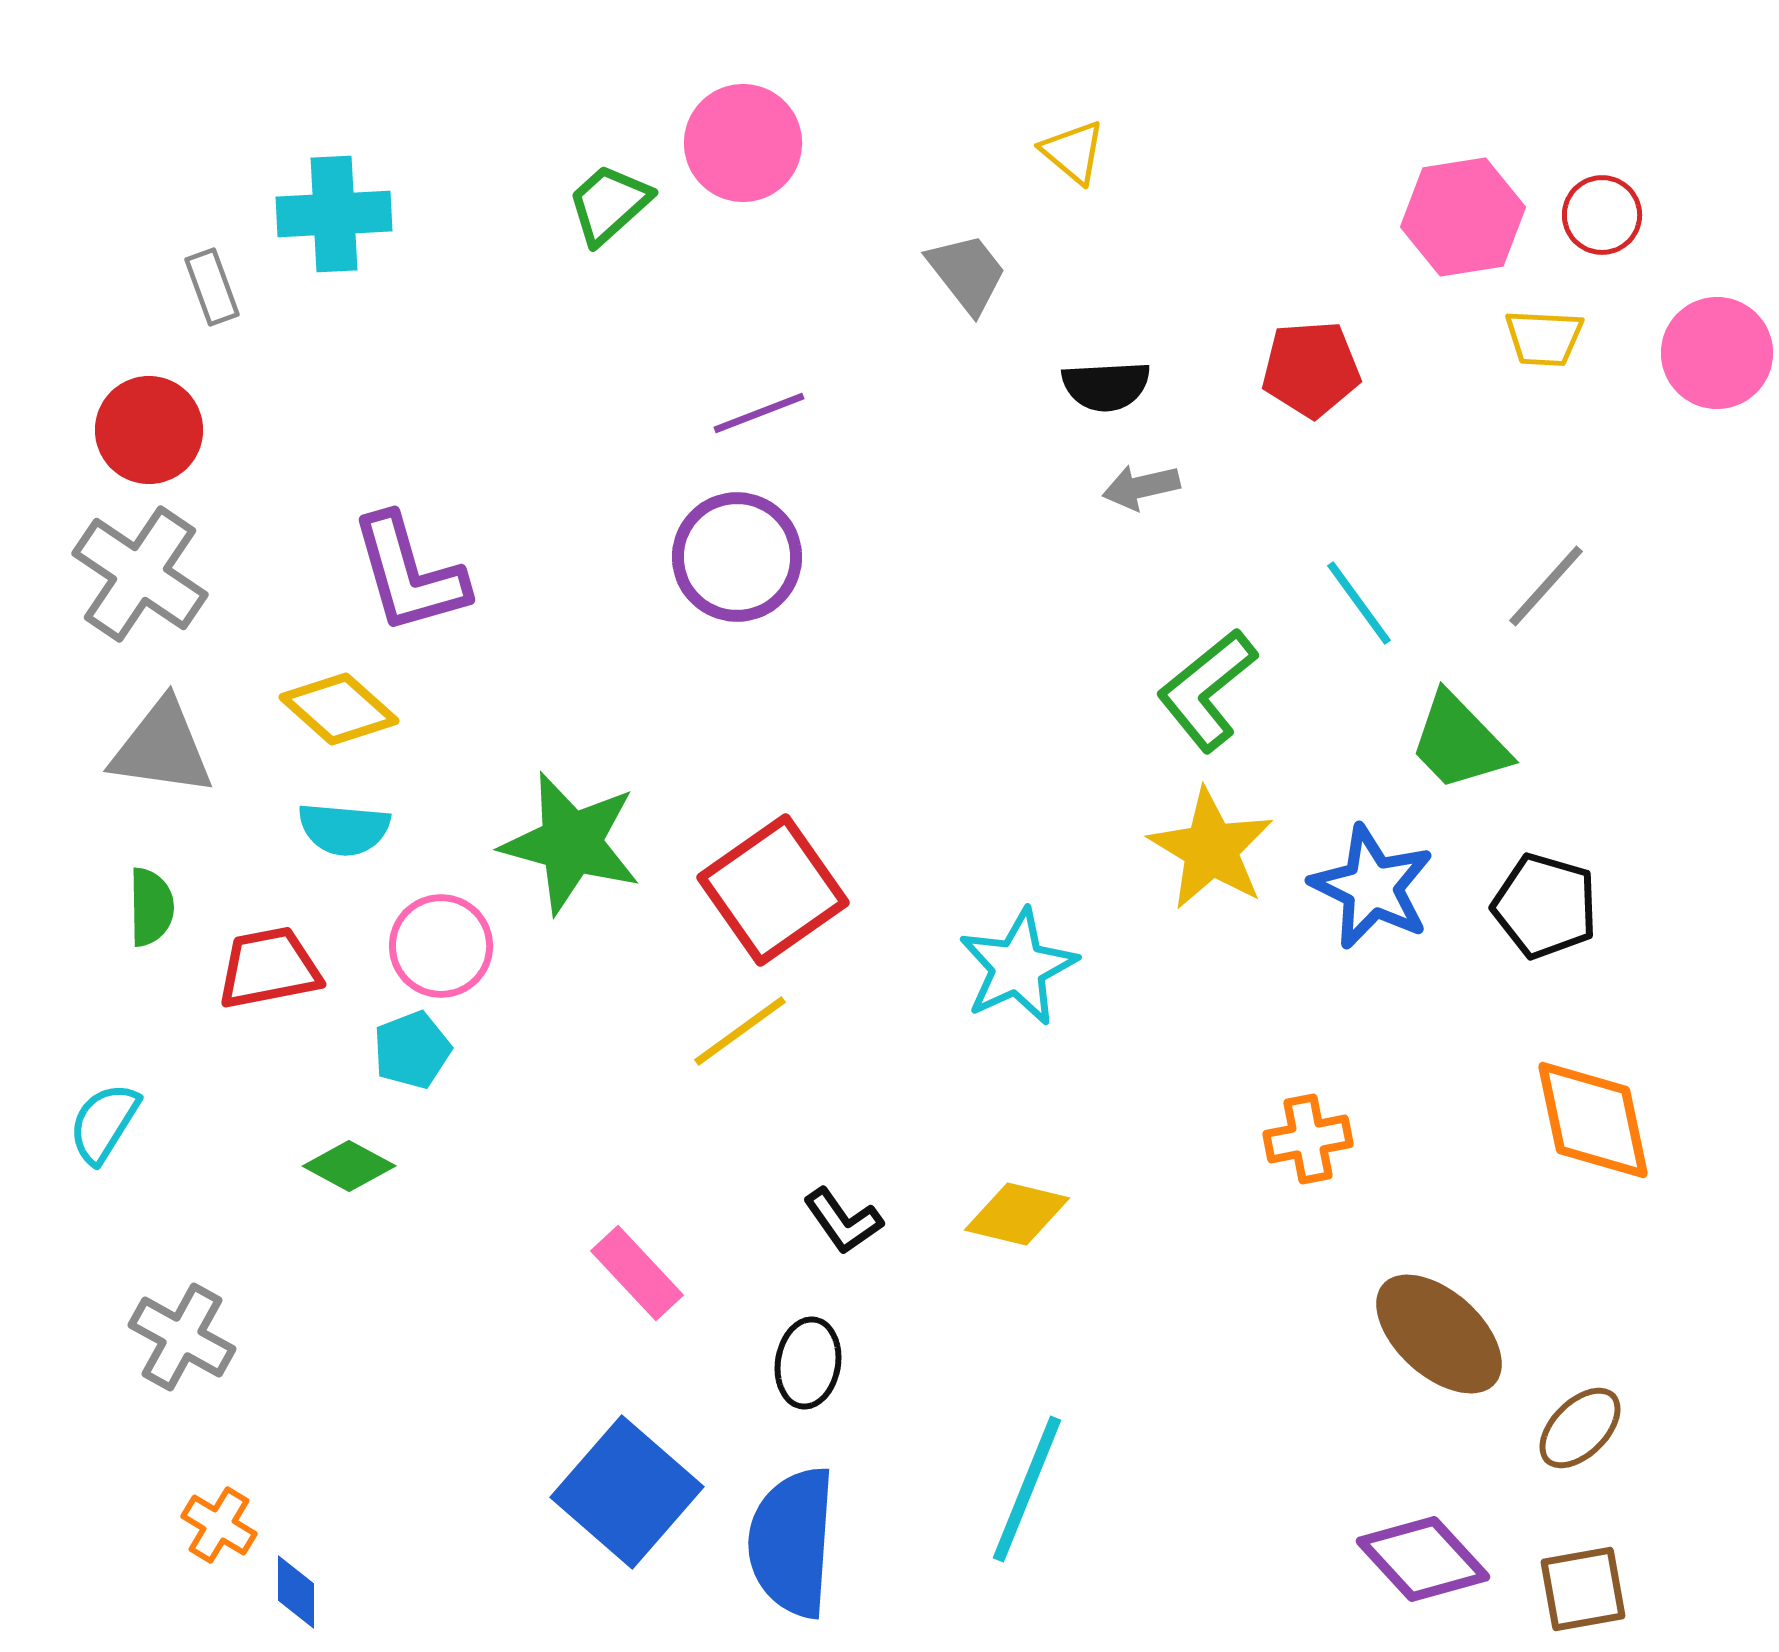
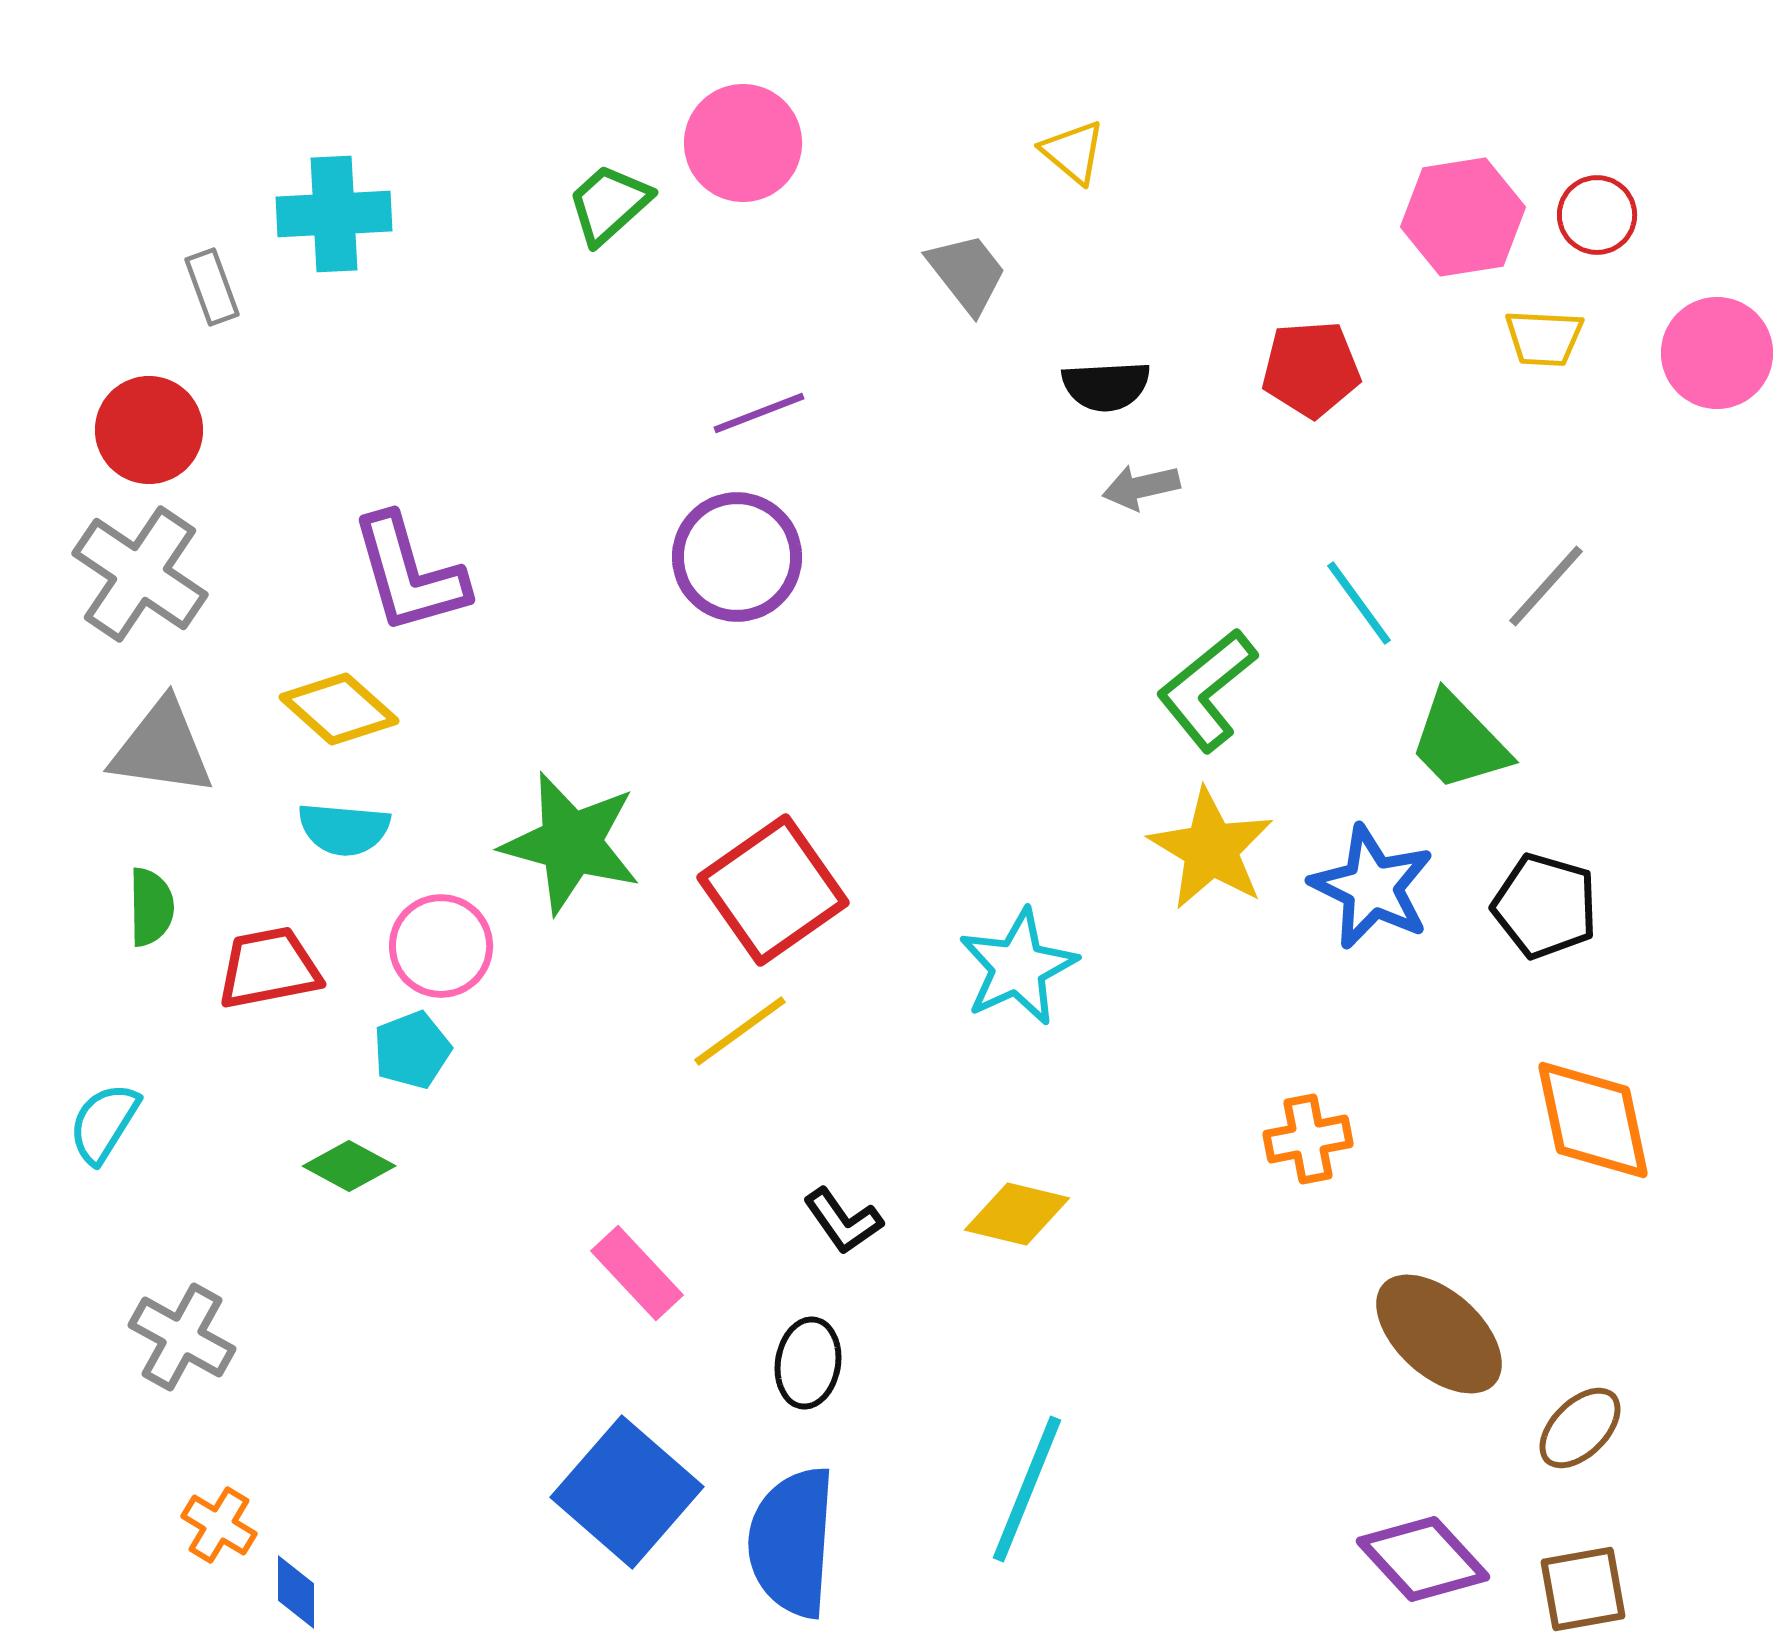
red circle at (1602, 215): moved 5 px left
